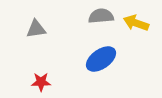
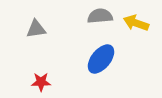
gray semicircle: moved 1 px left
blue ellipse: rotated 16 degrees counterclockwise
